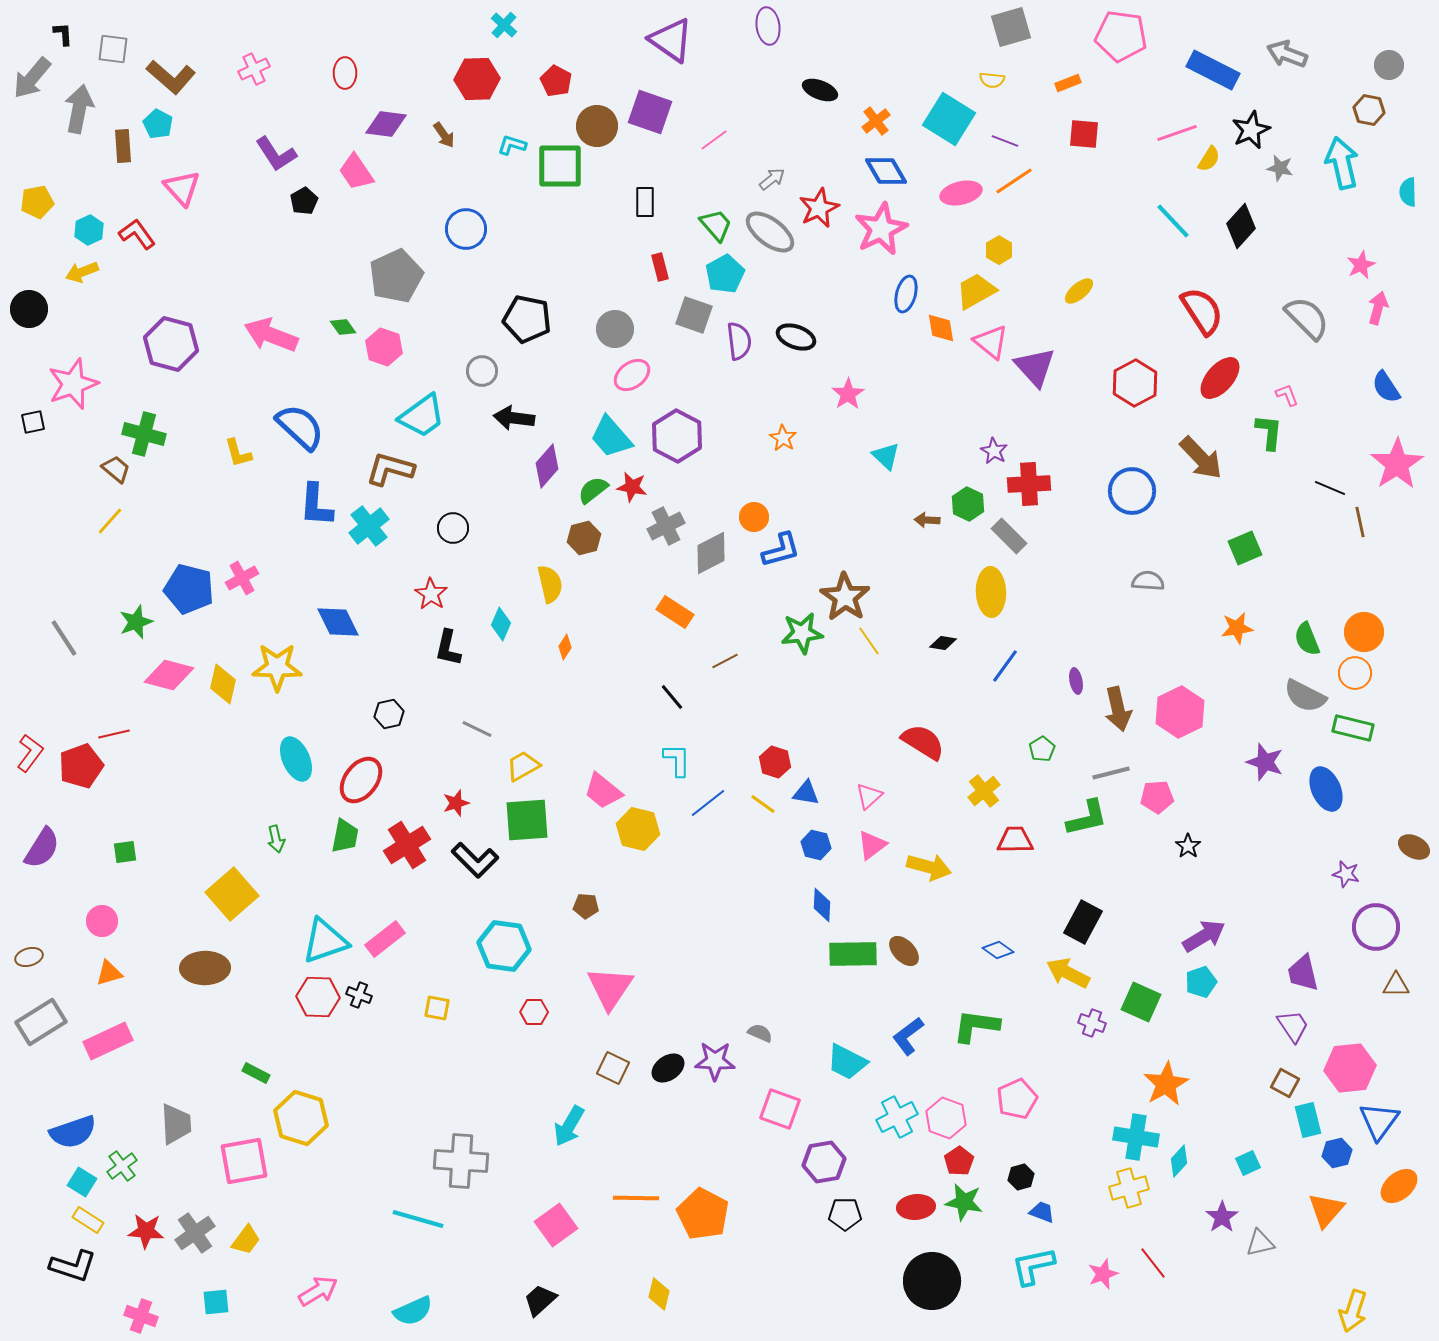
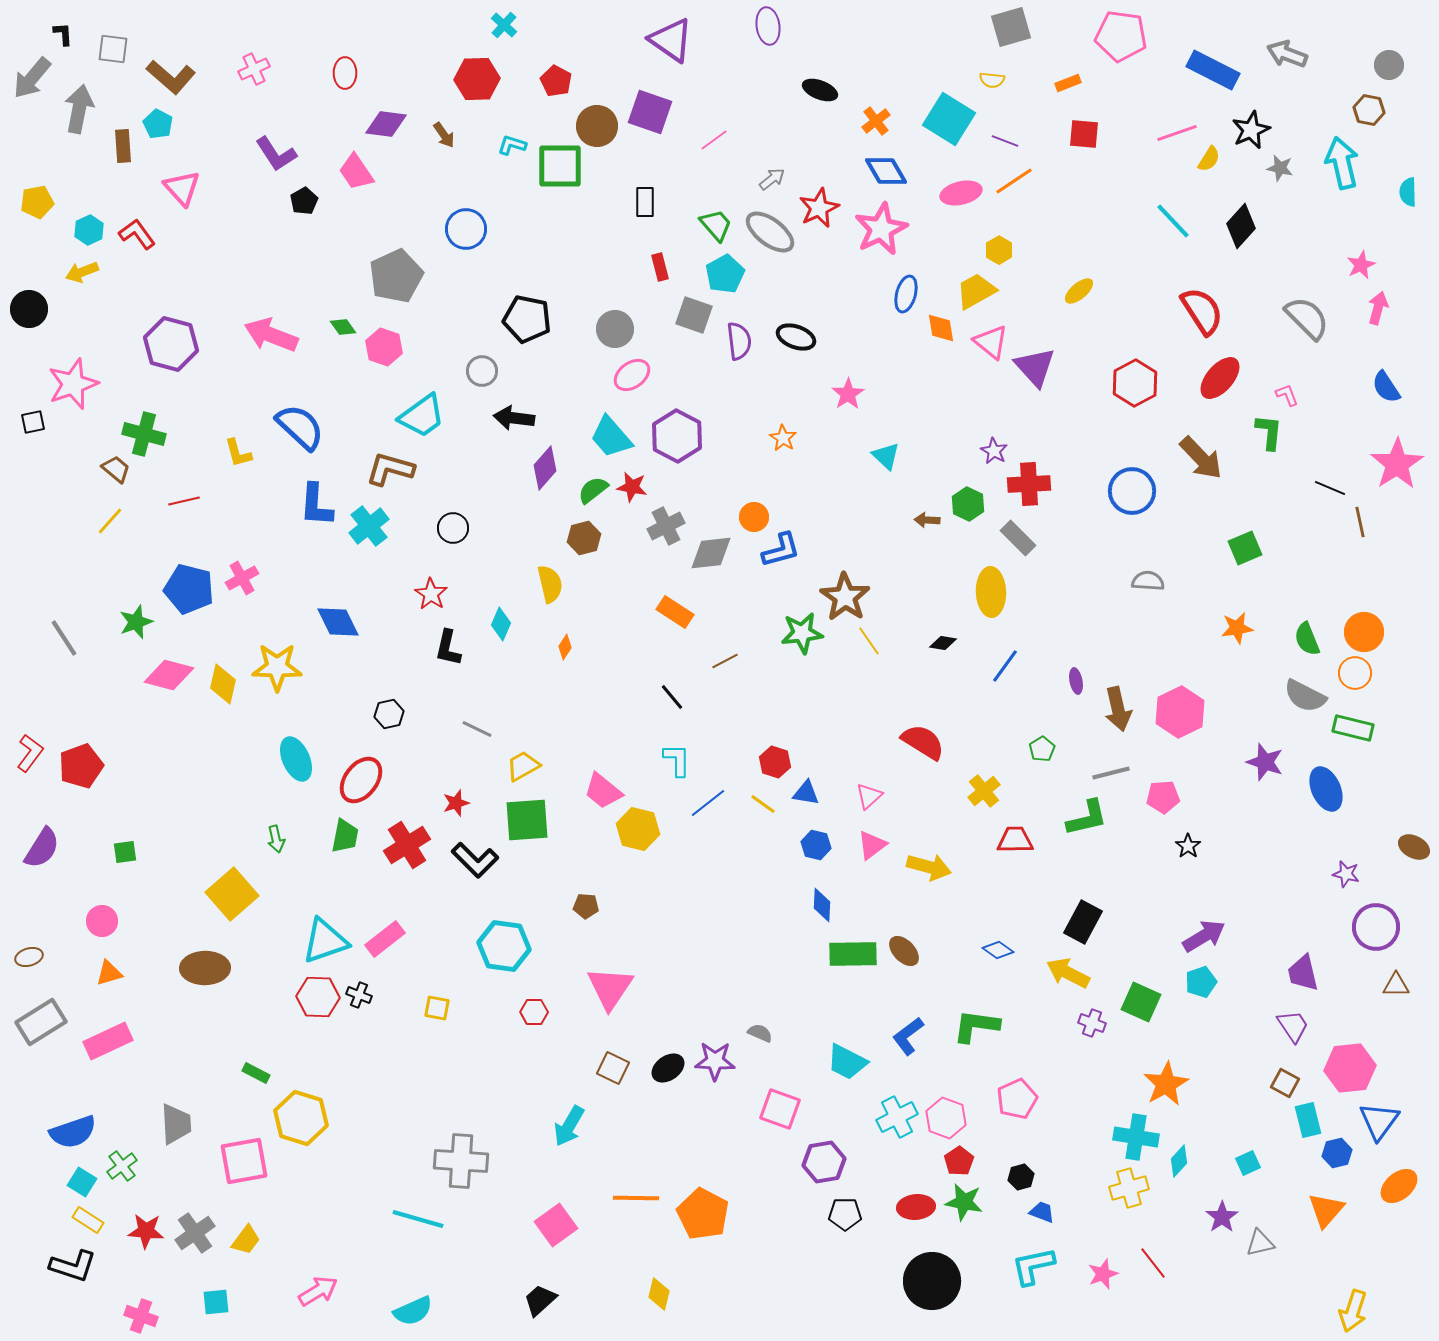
purple diamond at (547, 466): moved 2 px left, 2 px down
gray rectangle at (1009, 536): moved 9 px right, 2 px down
gray diamond at (711, 553): rotated 21 degrees clockwise
red line at (114, 734): moved 70 px right, 233 px up
pink pentagon at (1157, 797): moved 6 px right
